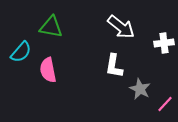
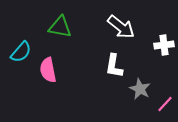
green triangle: moved 9 px right
white cross: moved 2 px down
